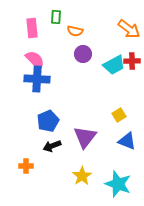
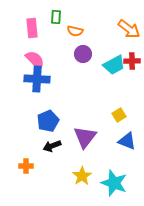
cyan star: moved 4 px left, 1 px up
